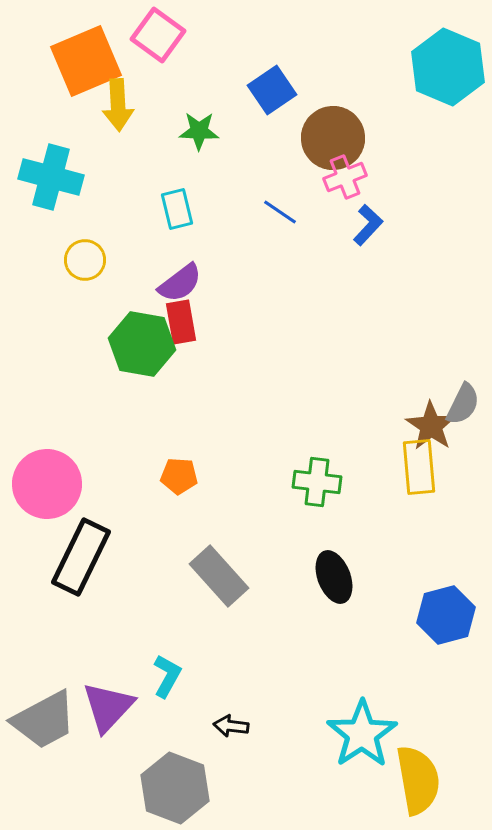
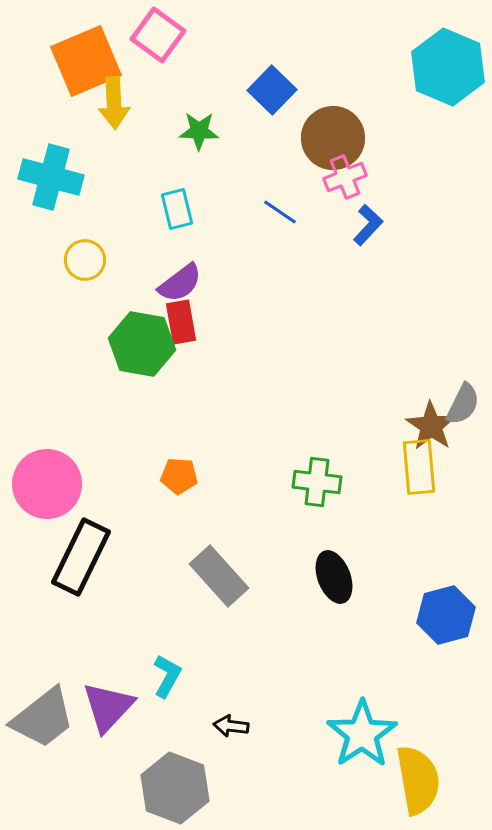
blue square: rotated 12 degrees counterclockwise
yellow arrow: moved 4 px left, 2 px up
gray trapezoid: moved 1 px left, 2 px up; rotated 10 degrees counterclockwise
